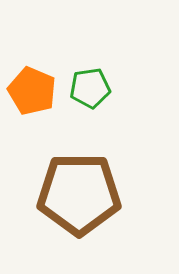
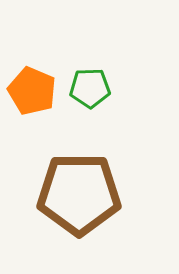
green pentagon: rotated 6 degrees clockwise
